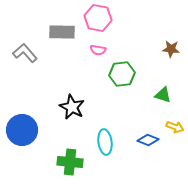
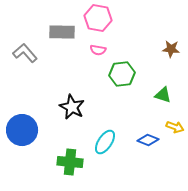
cyan ellipse: rotated 40 degrees clockwise
